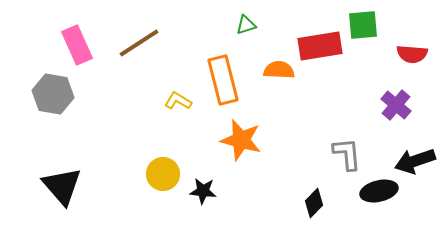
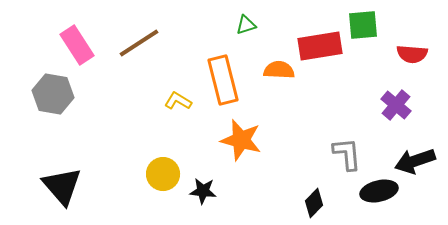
pink rectangle: rotated 9 degrees counterclockwise
